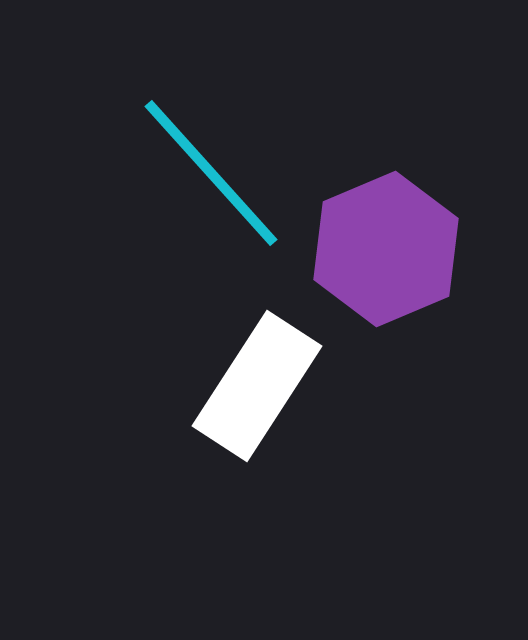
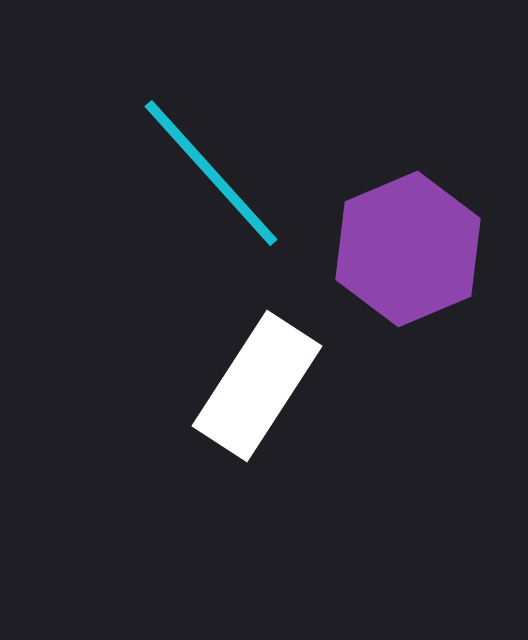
purple hexagon: moved 22 px right
